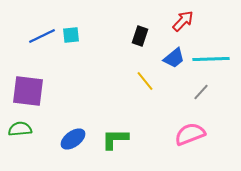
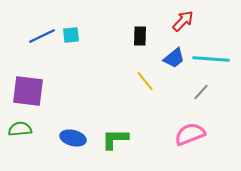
black rectangle: rotated 18 degrees counterclockwise
cyan line: rotated 6 degrees clockwise
blue ellipse: moved 1 px up; rotated 50 degrees clockwise
